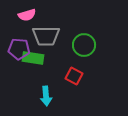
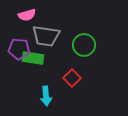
gray trapezoid: rotated 8 degrees clockwise
red square: moved 2 px left, 2 px down; rotated 18 degrees clockwise
